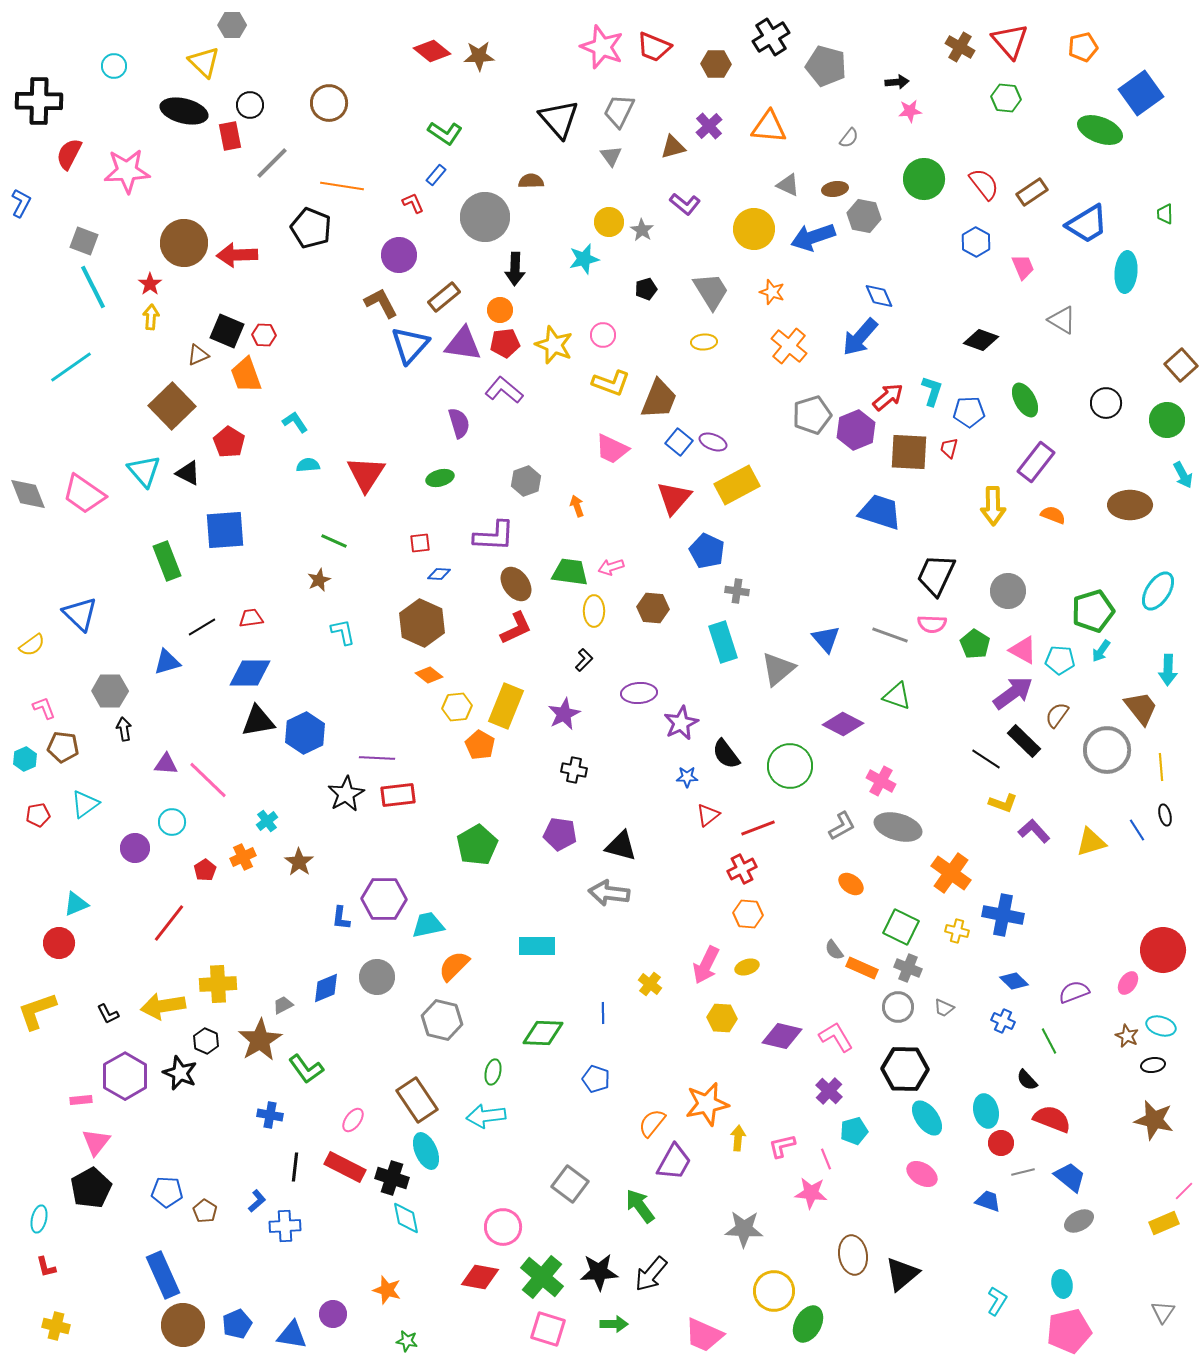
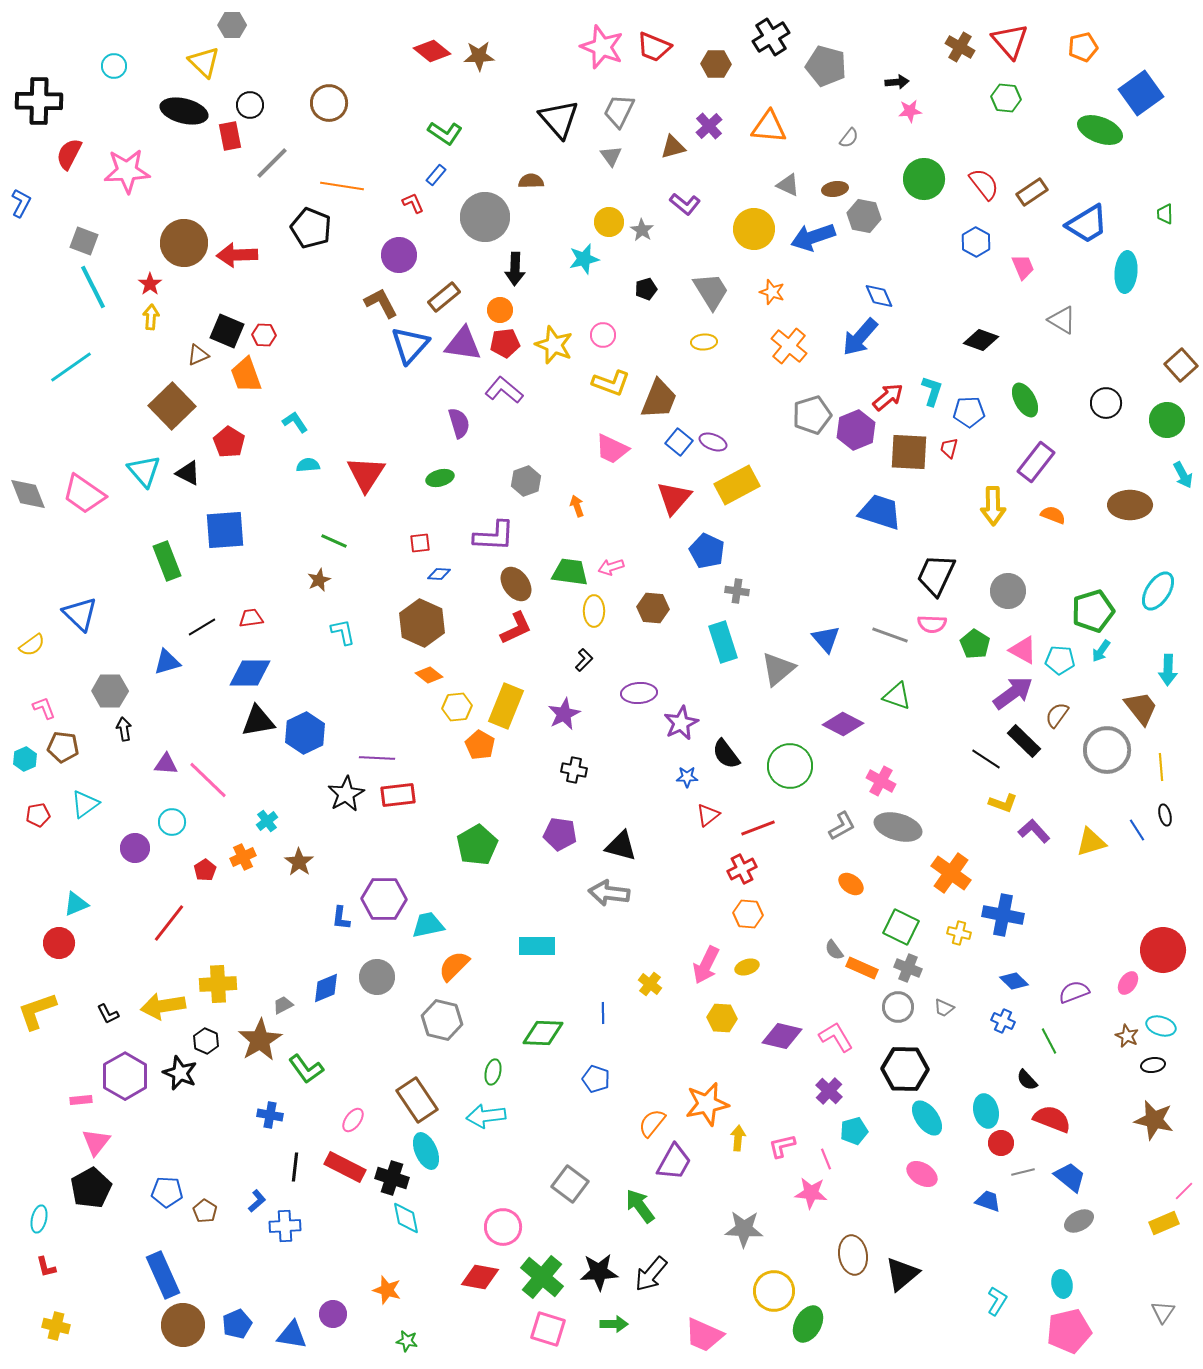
yellow cross at (957, 931): moved 2 px right, 2 px down
